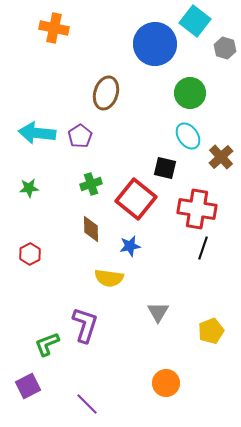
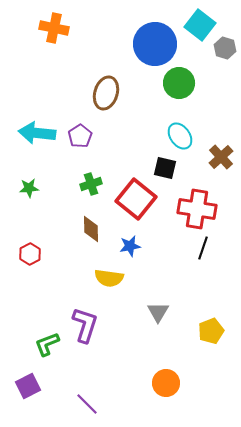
cyan square: moved 5 px right, 4 px down
green circle: moved 11 px left, 10 px up
cyan ellipse: moved 8 px left
